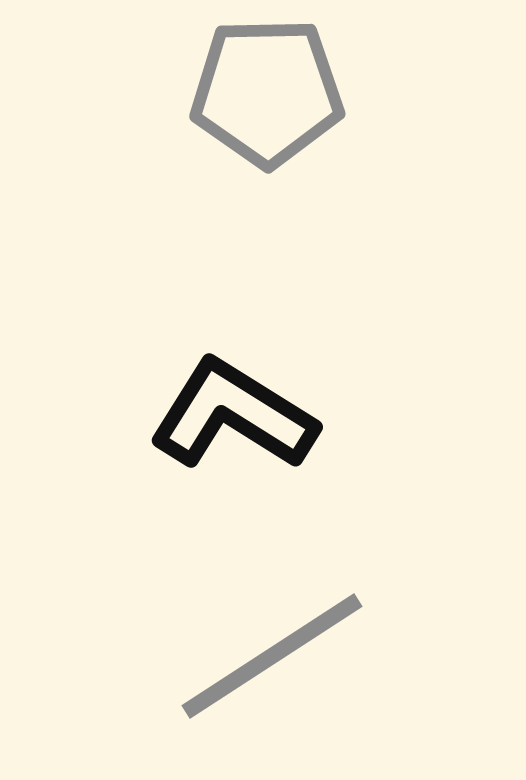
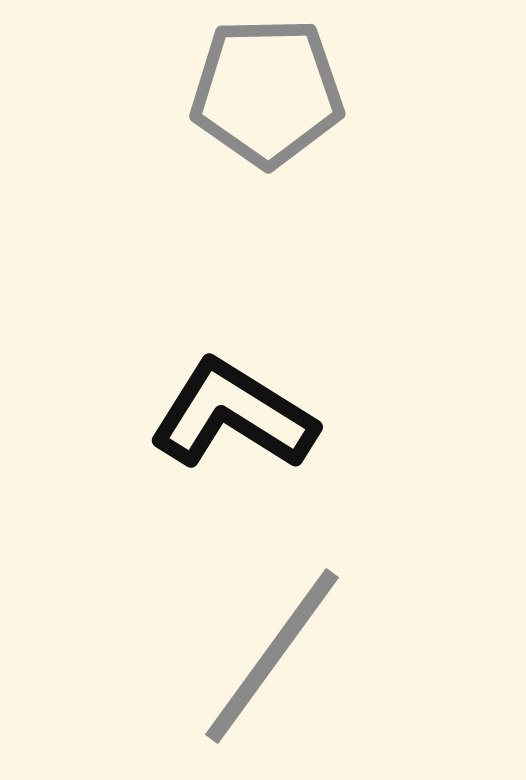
gray line: rotated 21 degrees counterclockwise
